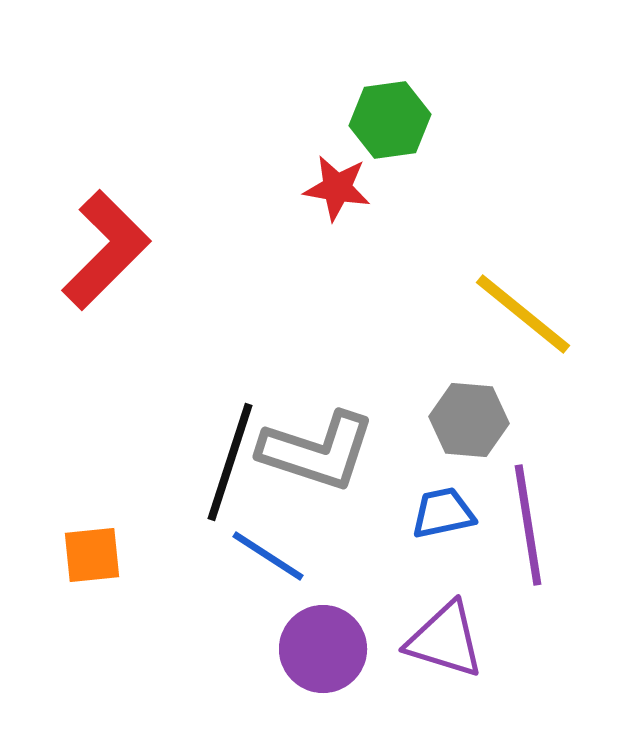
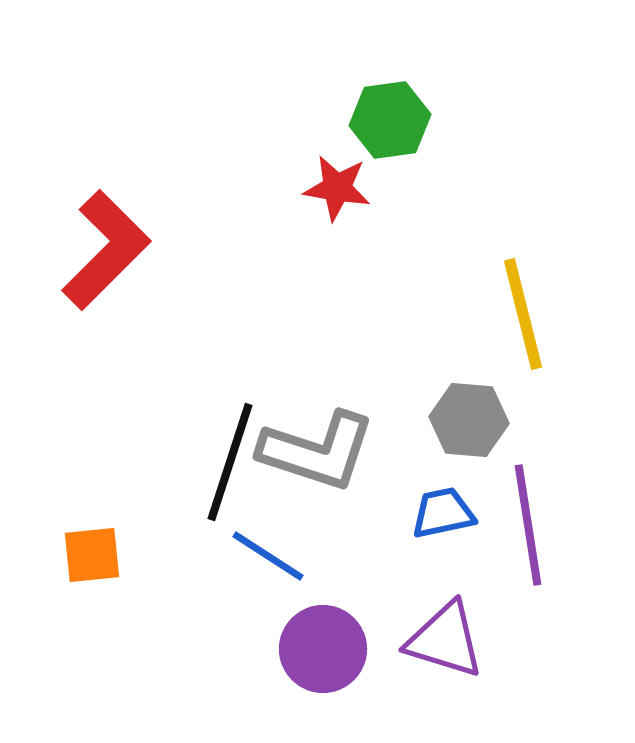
yellow line: rotated 37 degrees clockwise
